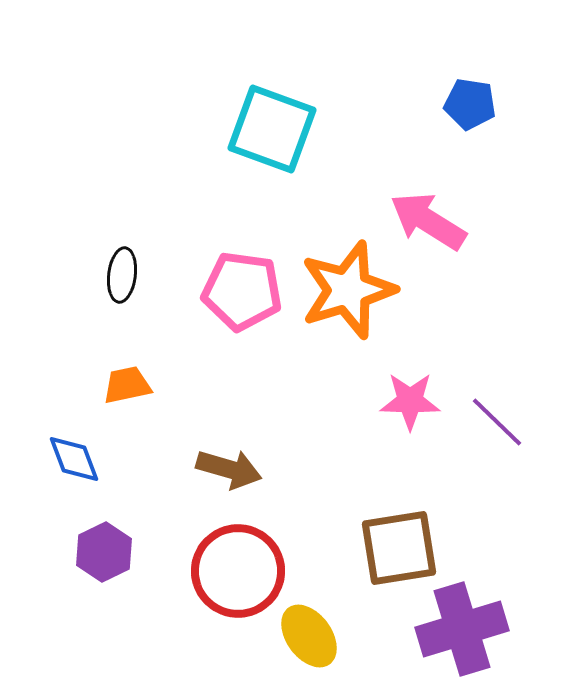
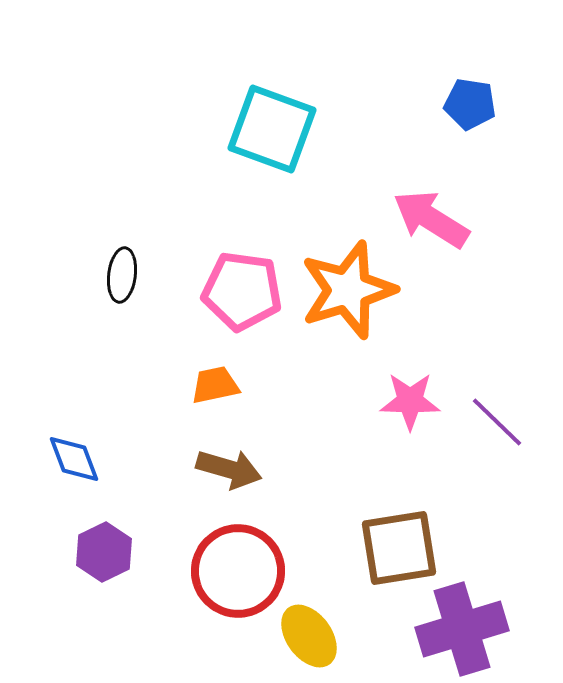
pink arrow: moved 3 px right, 2 px up
orange trapezoid: moved 88 px right
